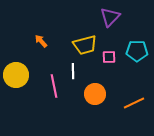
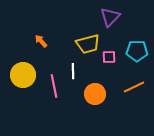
yellow trapezoid: moved 3 px right, 1 px up
yellow circle: moved 7 px right
orange line: moved 16 px up
